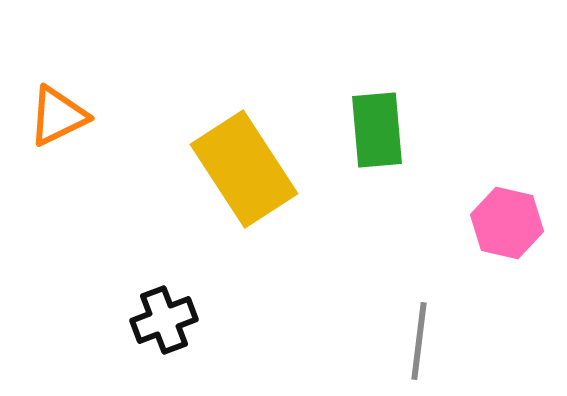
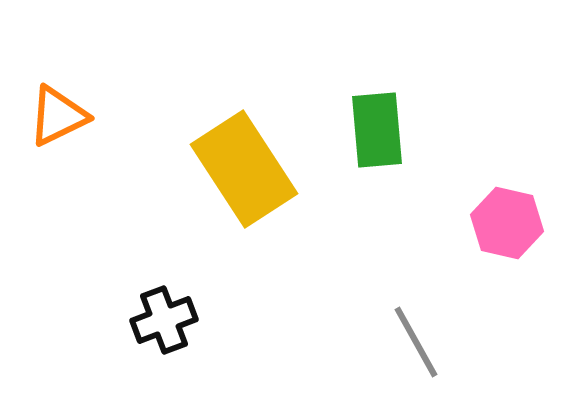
gray line: moved 3 px left, 1 px down; rotated 36 degrees counterclockwise
